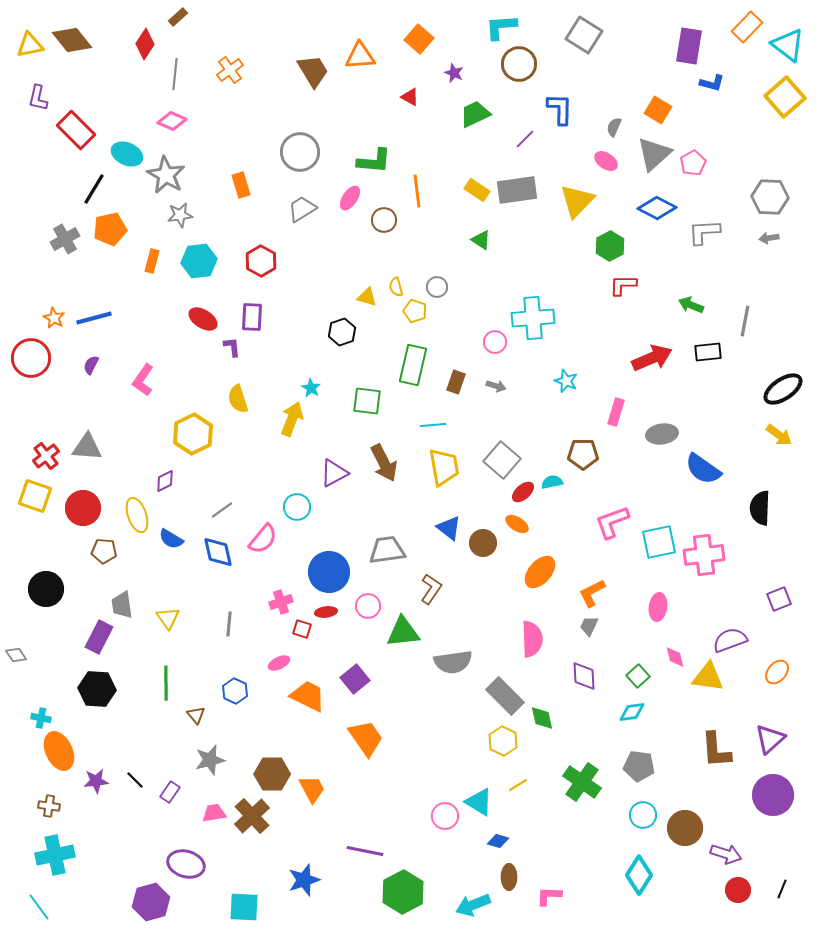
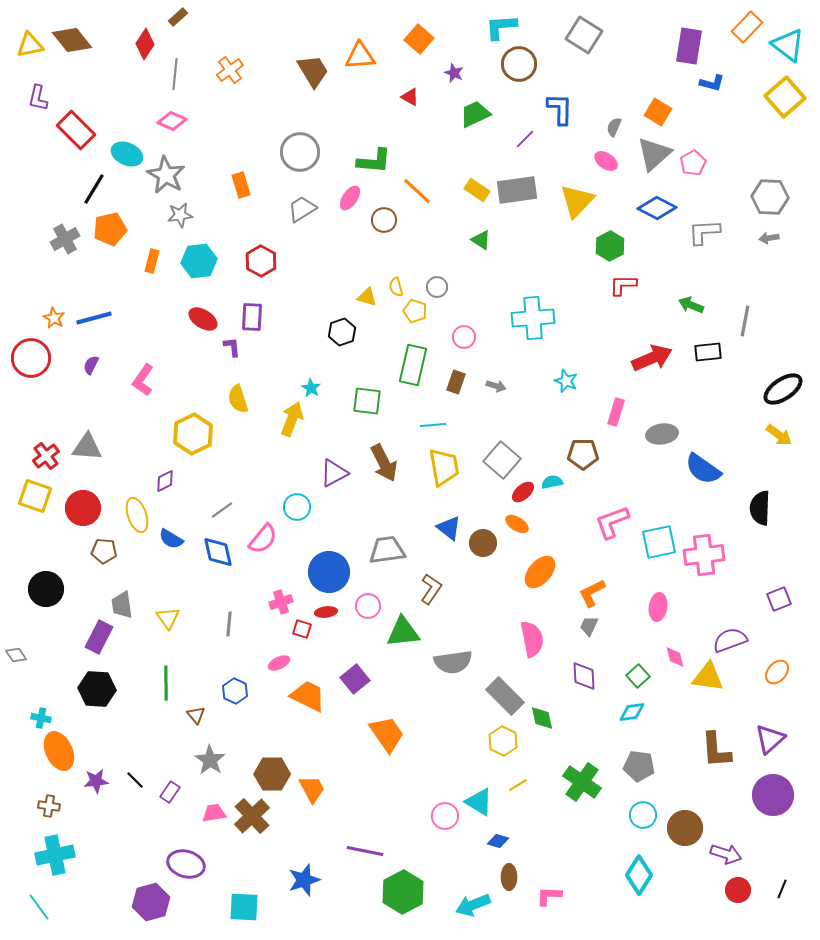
orange square at (658, 110): moved 2 px down
orange line at (417, 191): rotated 40 degrees counterclockwise
pink circle at (495, 342): moved 31 px left, 5 px up
pink semicircle at (532, 639): rotated 9 degrees counterclockwise
orange trapezoid at (366, 738): moved 21 px right, 4 px up
gray star at (210, 760): rotated 24 degrees counterclockwise
